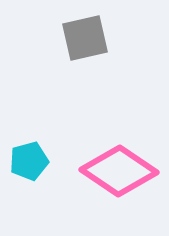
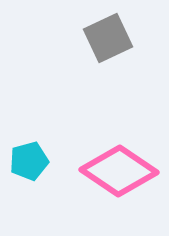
gray square: moved 23 px right; rotated 12 degrees counterclockwise
